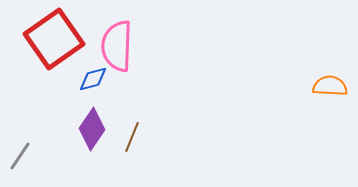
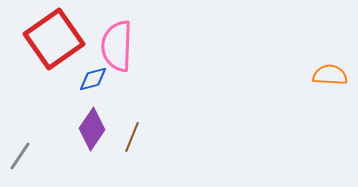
orange semicircle: moved 11 px up
